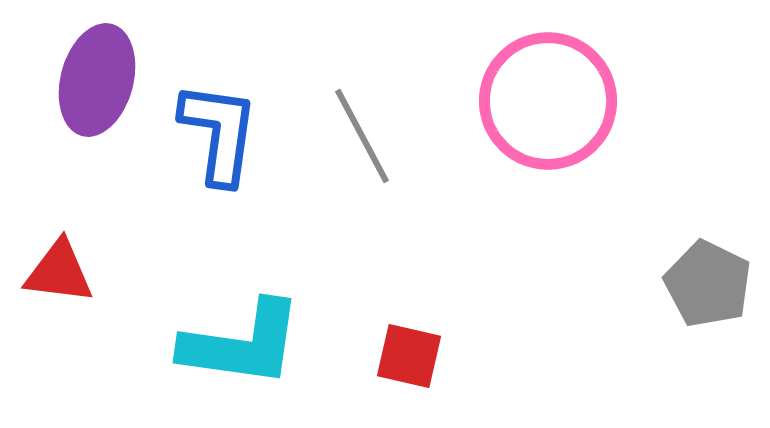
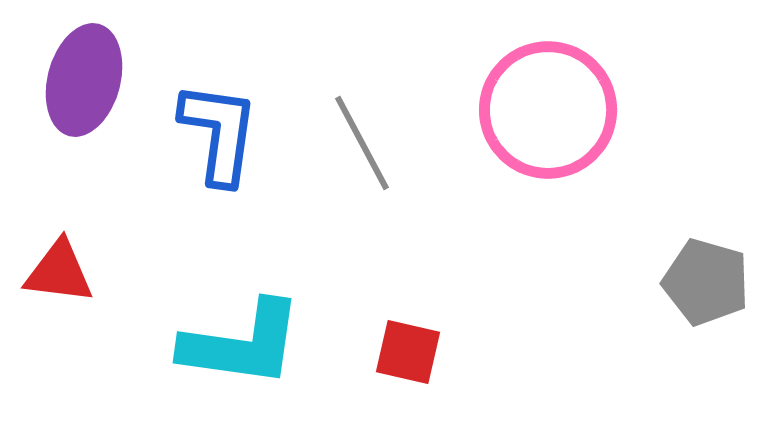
purple ellipse: moved 13 px left
pink circle: moved 9 px down
gray line: moved 7 px down
gray pentagon: moved 2 px left, 2 px up; rotated 10 degrees counterclockwise
red square: moved 1 px left, 4 px up
